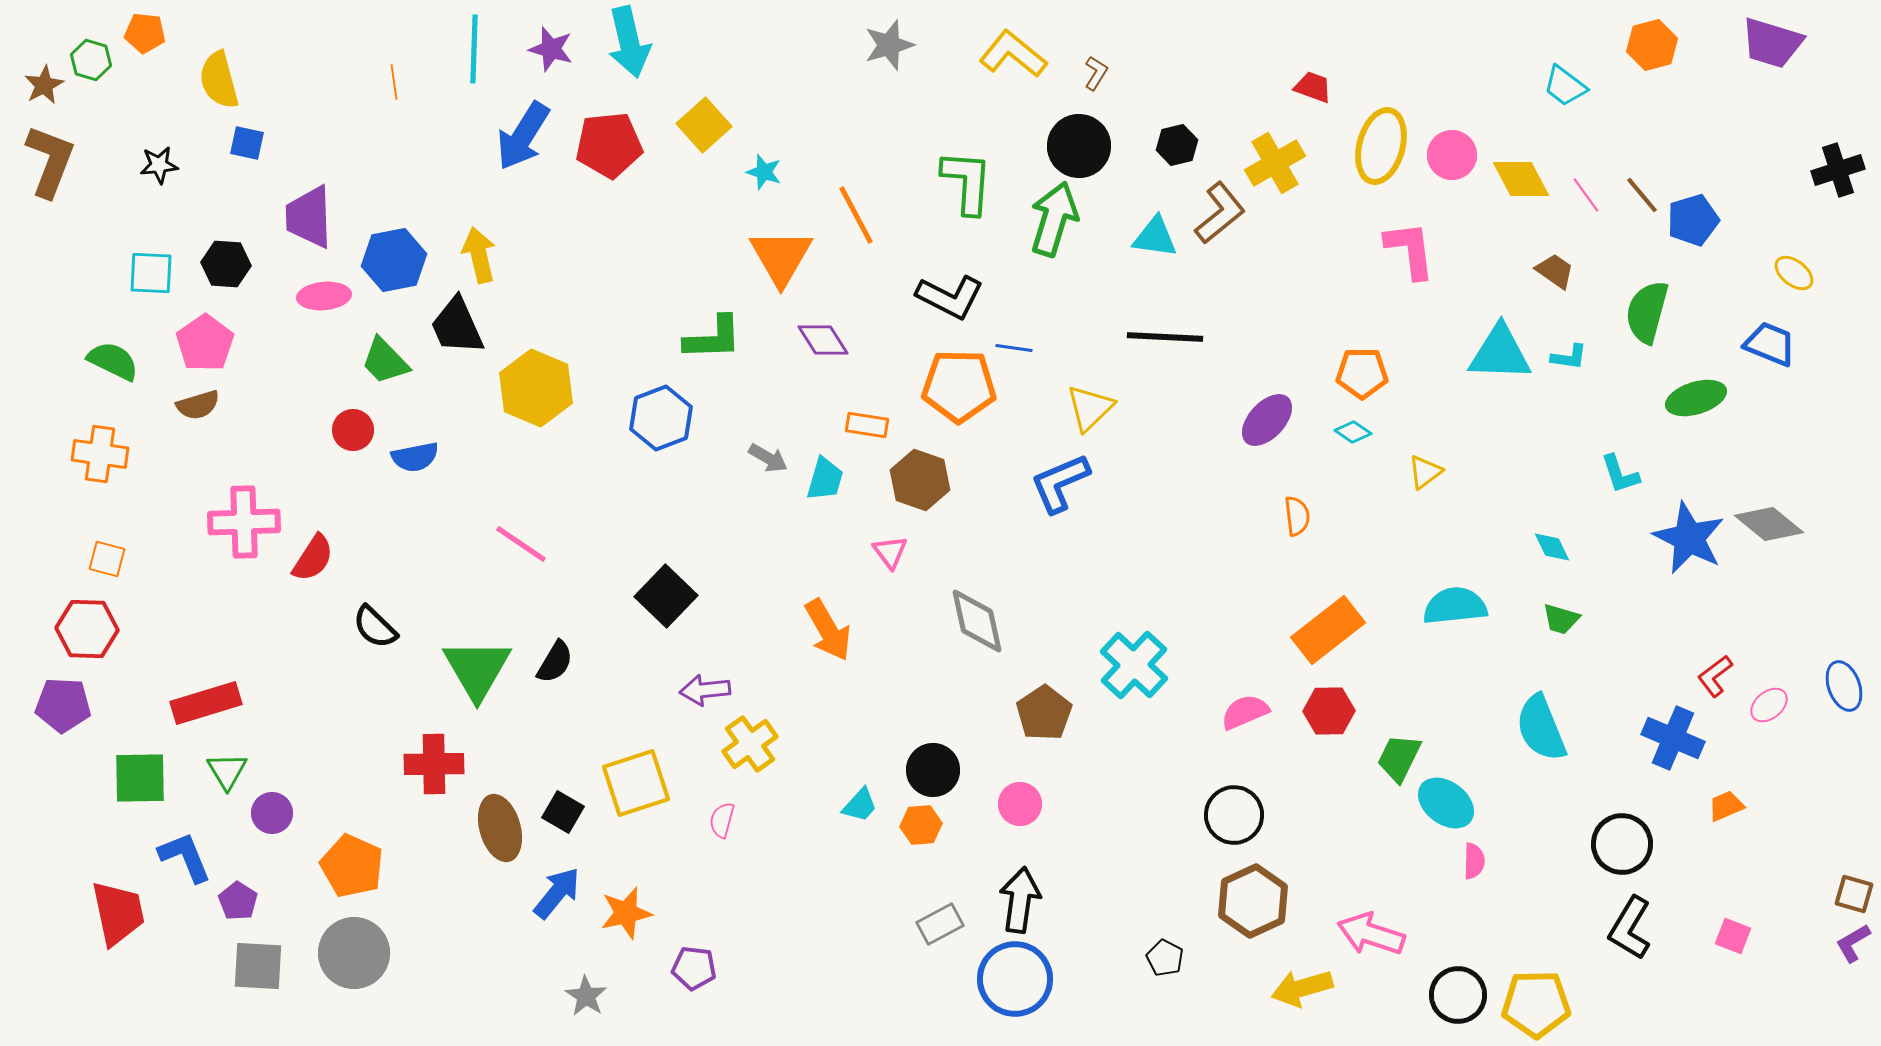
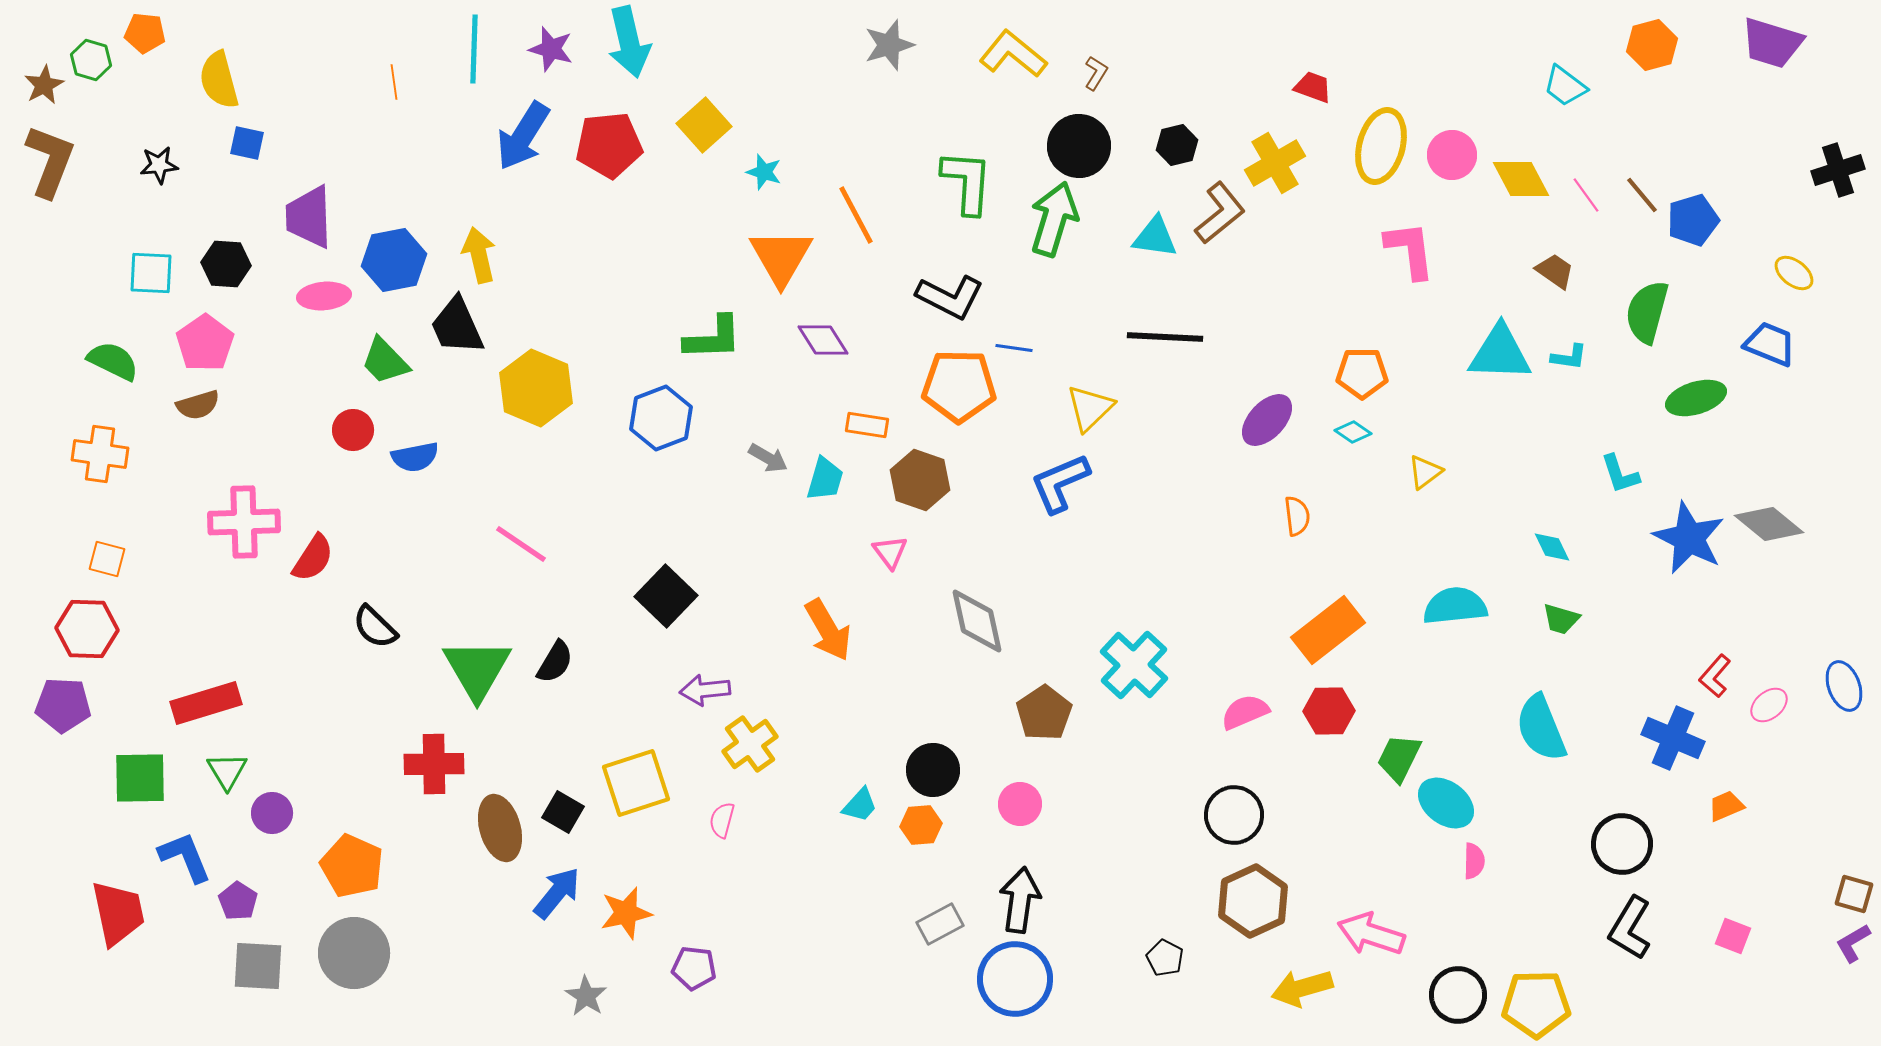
red L-shape at (1715, 676): rotated 12 degrees counterclockwise
